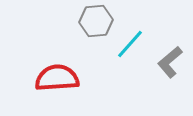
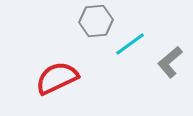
cyan line: rotated 12 degrees clockwise
red semicircle: rotated 21 degrees counterclockwise
